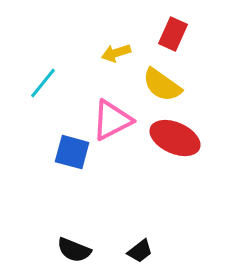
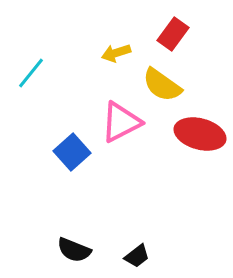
red rectangle: rotated 12 degrees clockwise
cyan line: moved 12 px left, 10 px up
pink triangle: moved 9 px right, 2 px down
red ellipse: moved 25 px right, 4 px up; rotated 9 degrees counterclockwise
blue square: rotated 33 degrees clockwise
black trapezoid: moved 3 px left, 5 px down
